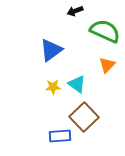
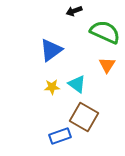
black arrow: moved 1 px left
green semicircle: moved 1 px down
orange triangle: rotated 12 degrees counterclockwise
yellow star: moved 1 px left
brown square: rotated 16 degrees counterclockwise
blue rectangle: rotated 15 degrees counterclockwise
